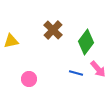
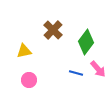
yellow triangle: moved 13 px right, 10 px down
pink circle: moved 1 px down
